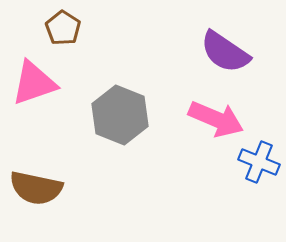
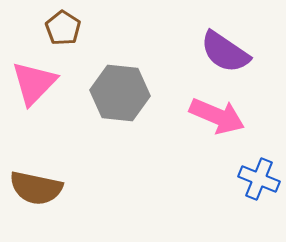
pink triangle: rotated 27 degrees counterclockwise
gray hexagon: moved 22 px up; rotated 16 degrees counterclockwise
pink arrow: moved 1 px right, 3 px up
blue cross: moved 17 px down
